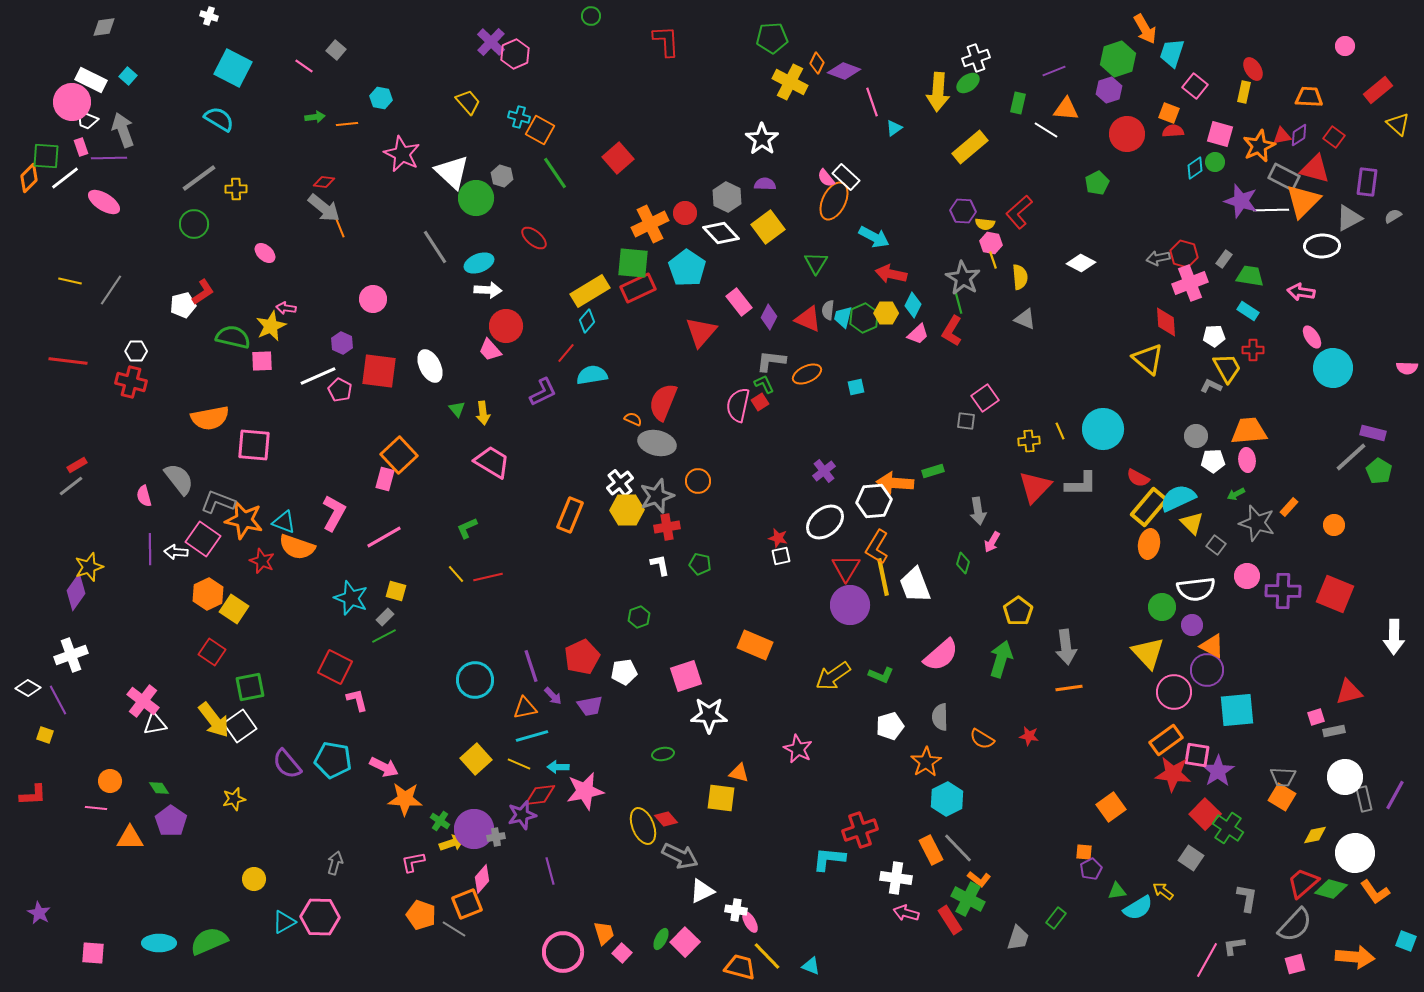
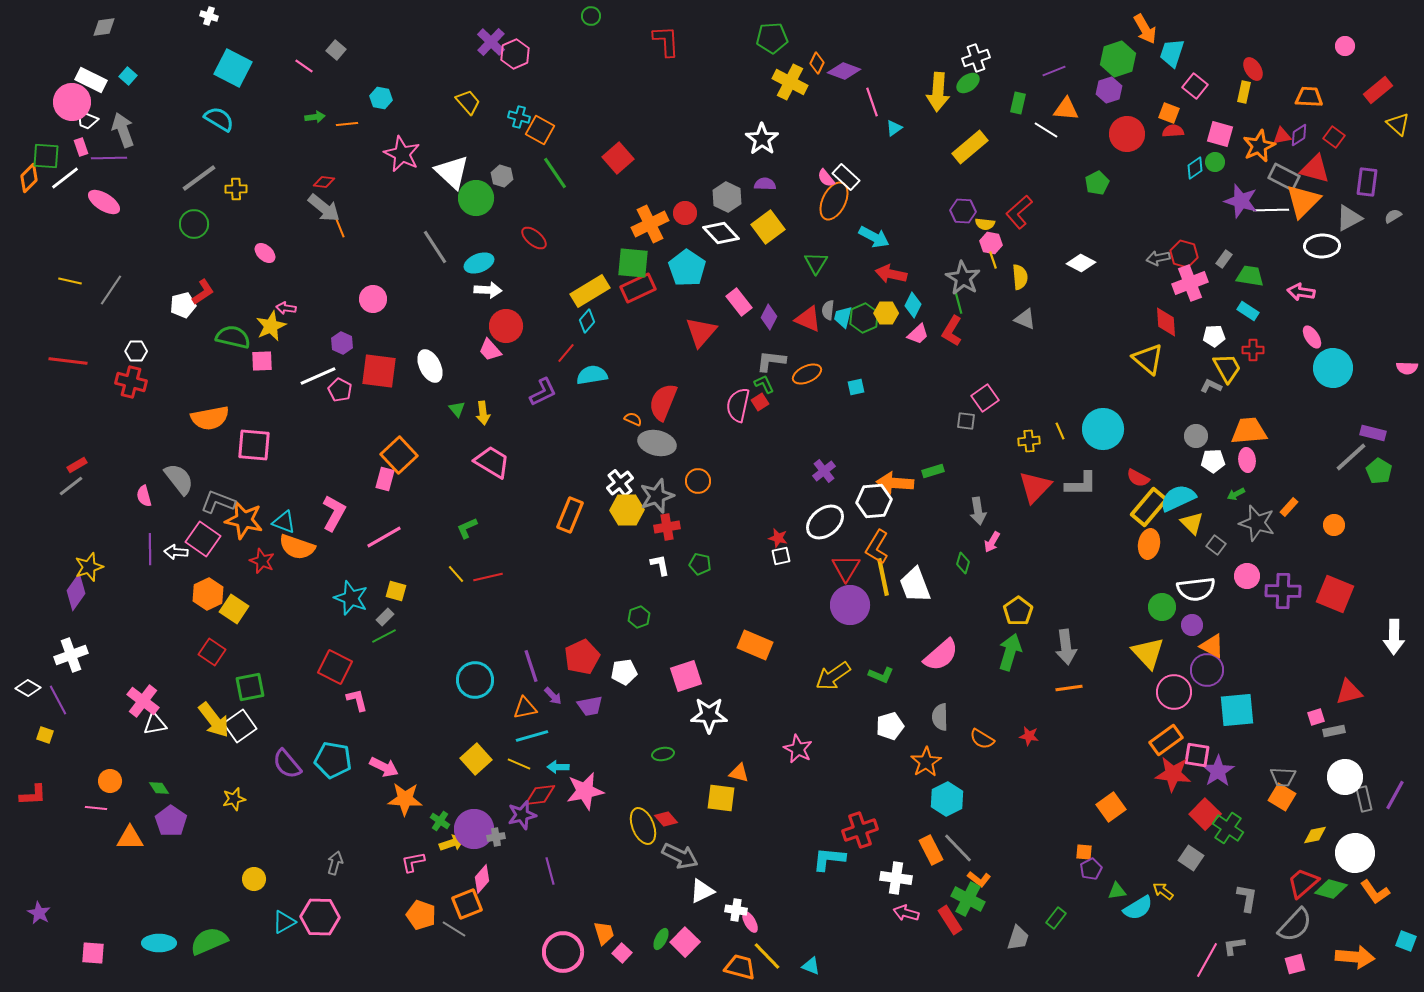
green arrow at (1001, 659): moved 9 px right, 7 px up
